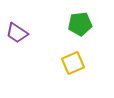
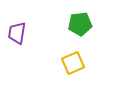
purple trapezoid: rotated 65 degrees clockwise
